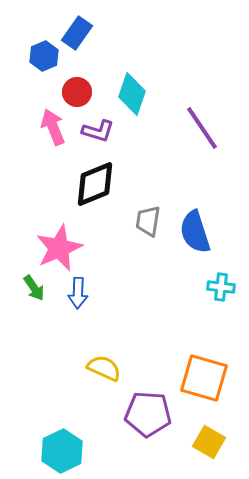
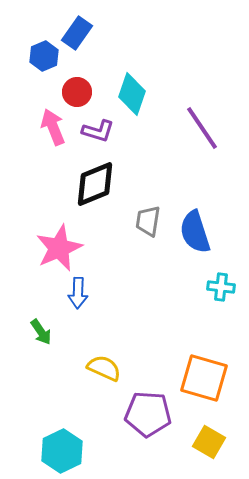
green arrow: moved 7 px right, 44 px down
